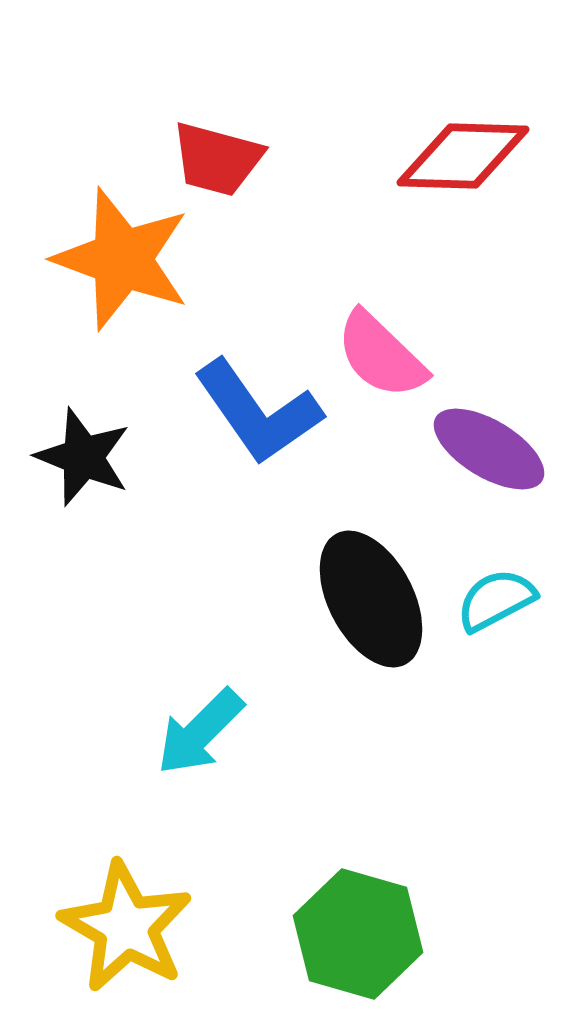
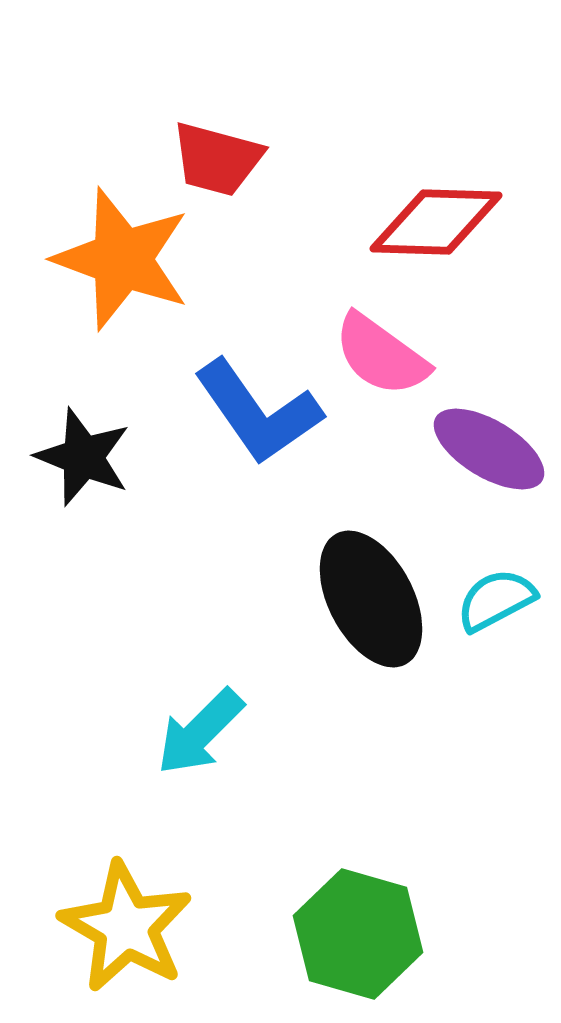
red diamond: moved 27 px left, 66 px down
pink semicircle: rotated 8 degrees counterclockwise
